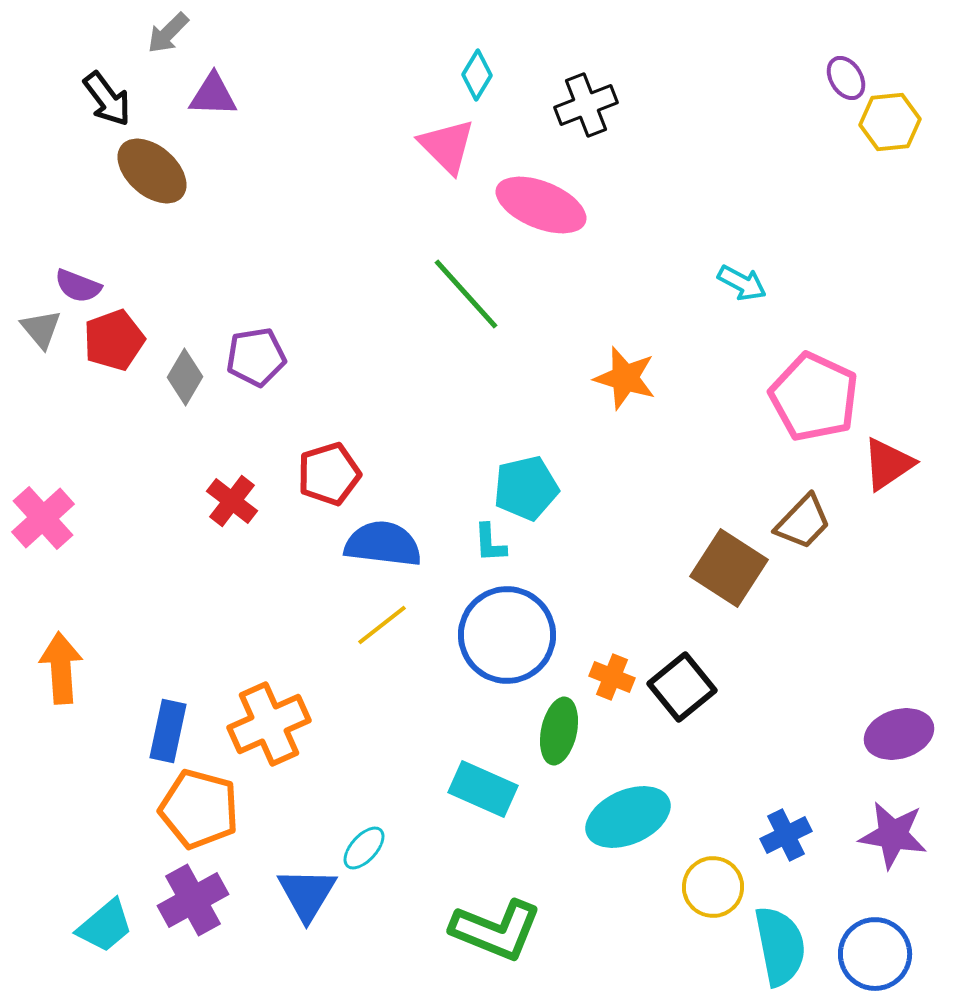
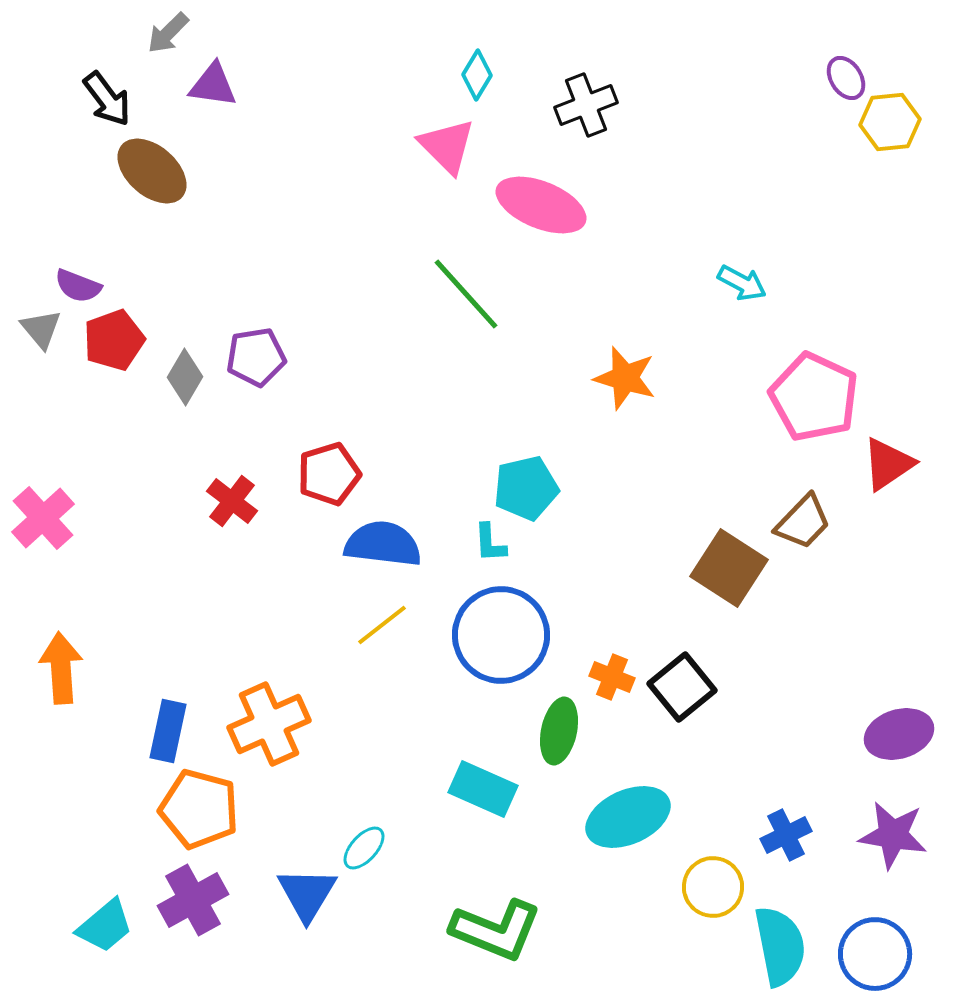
purple triangle at (213, 95): moved 10 px up; rotated 6 degrees clockwise
blue circle at (507, 635): moved 6 px left
